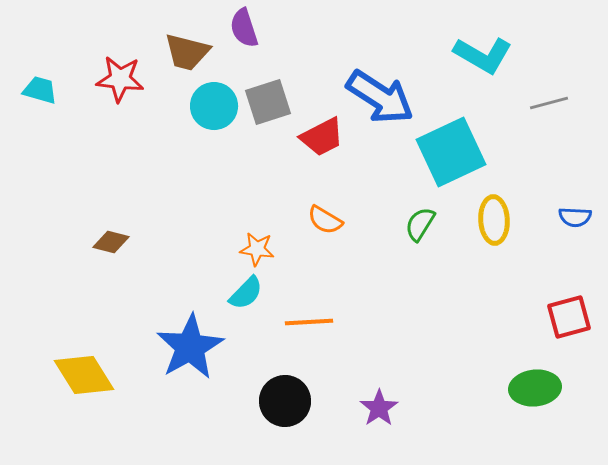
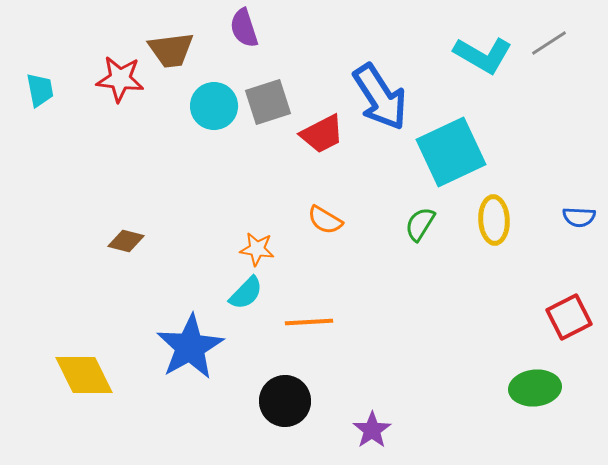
brown trapezoid: moved 16 px left, 2 px up; rotated 21 degrees counterclockwise
cyan trapezoid: rotated 63 degrees clockwise
blue arrow: rotated 24 degrees clockwise
gray line: moved 60 px up; rotated 18 degrees counterclockwise
red trapezoid: moved 3 px up
blue semicircle: moved 4 px right
brown diamond: moved 15 px right, 1 px up
red square: rotated 12 degrees counterclockwise
yellow diamond: rotated 6 degrees clockwise
purple star: moved 7 px left, 22 px down
